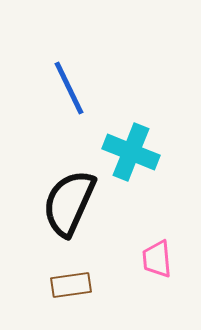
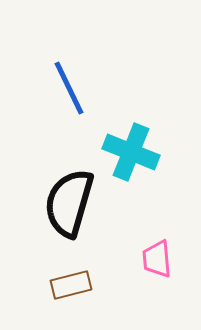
black semicircle: rotated 8 degrees counterclockwise
brown rectangle: rotated 6 degrees counterclockwise
